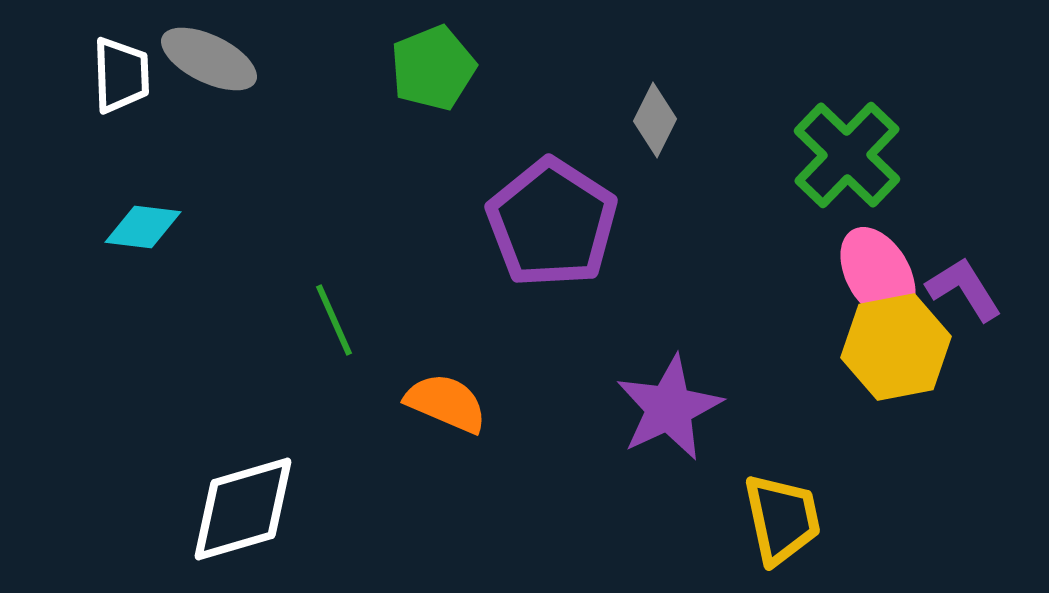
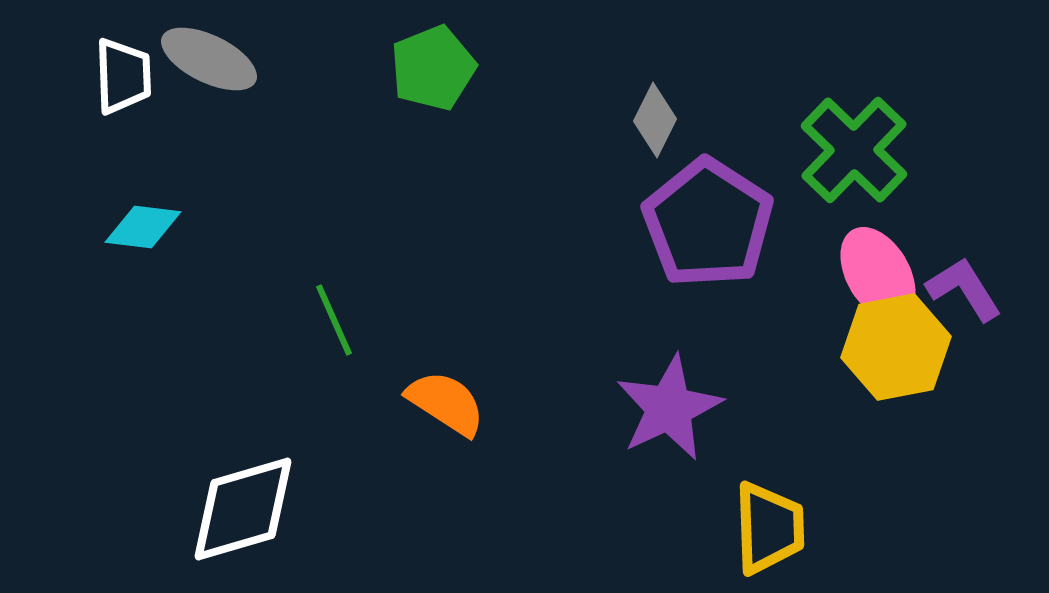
white trapezoid: moved 2 px right, 1 px down
green cross: moved 7 px right, 5 px up
purple pentagon: moved 156 px right
orange semicircle: rotated 10 degrees clockwise
yellow trapezoid: moved 13 px left, 9 px down; rotated 10 degrees clockwise
